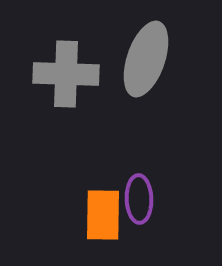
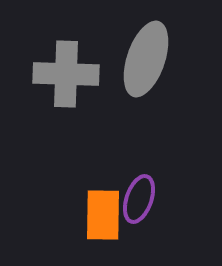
purple ellipse: rotated 21 degrees clockwise
